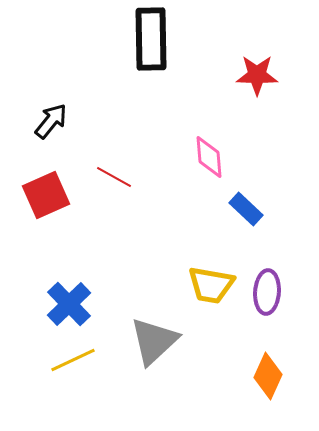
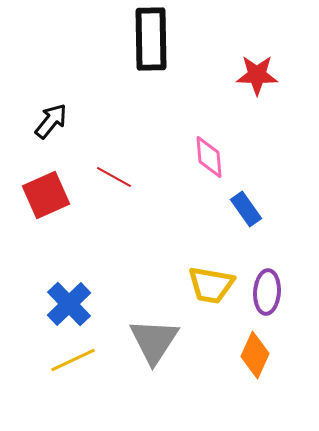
blue rectangle: rotated 12 degrees clockwise
gray triangle: rotated 14 degrees counterclockwise
orange diamond: moved 13 px left, 21 px up
